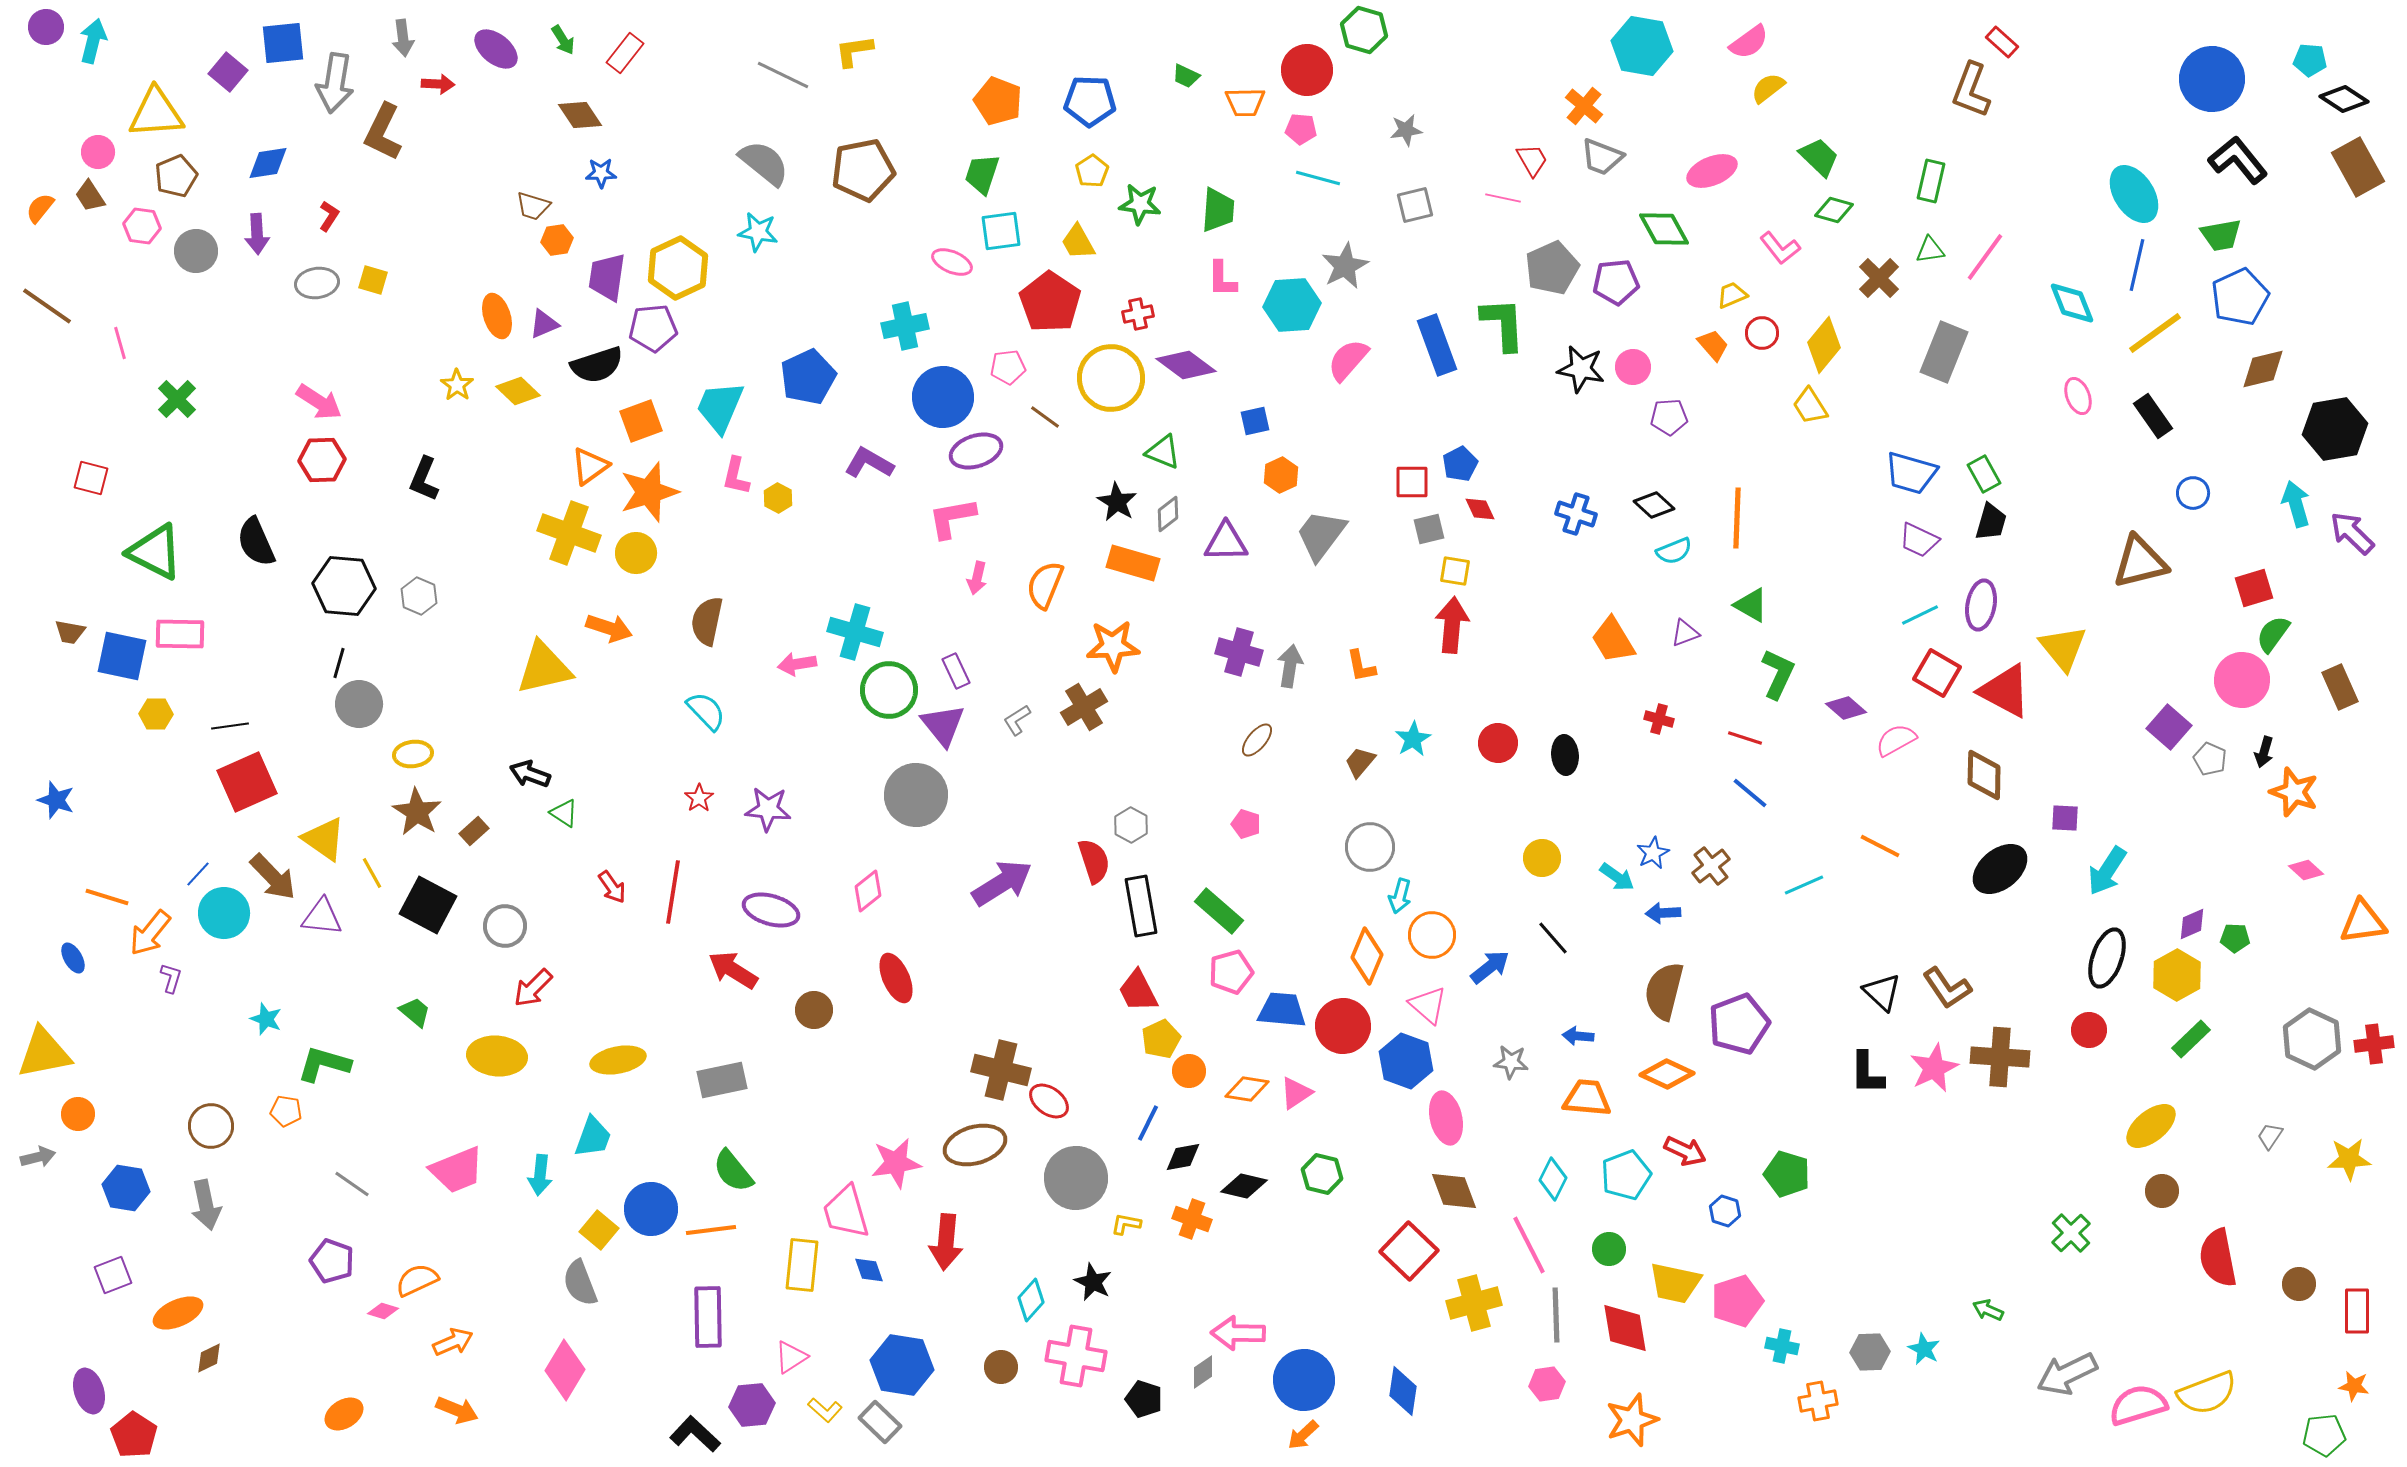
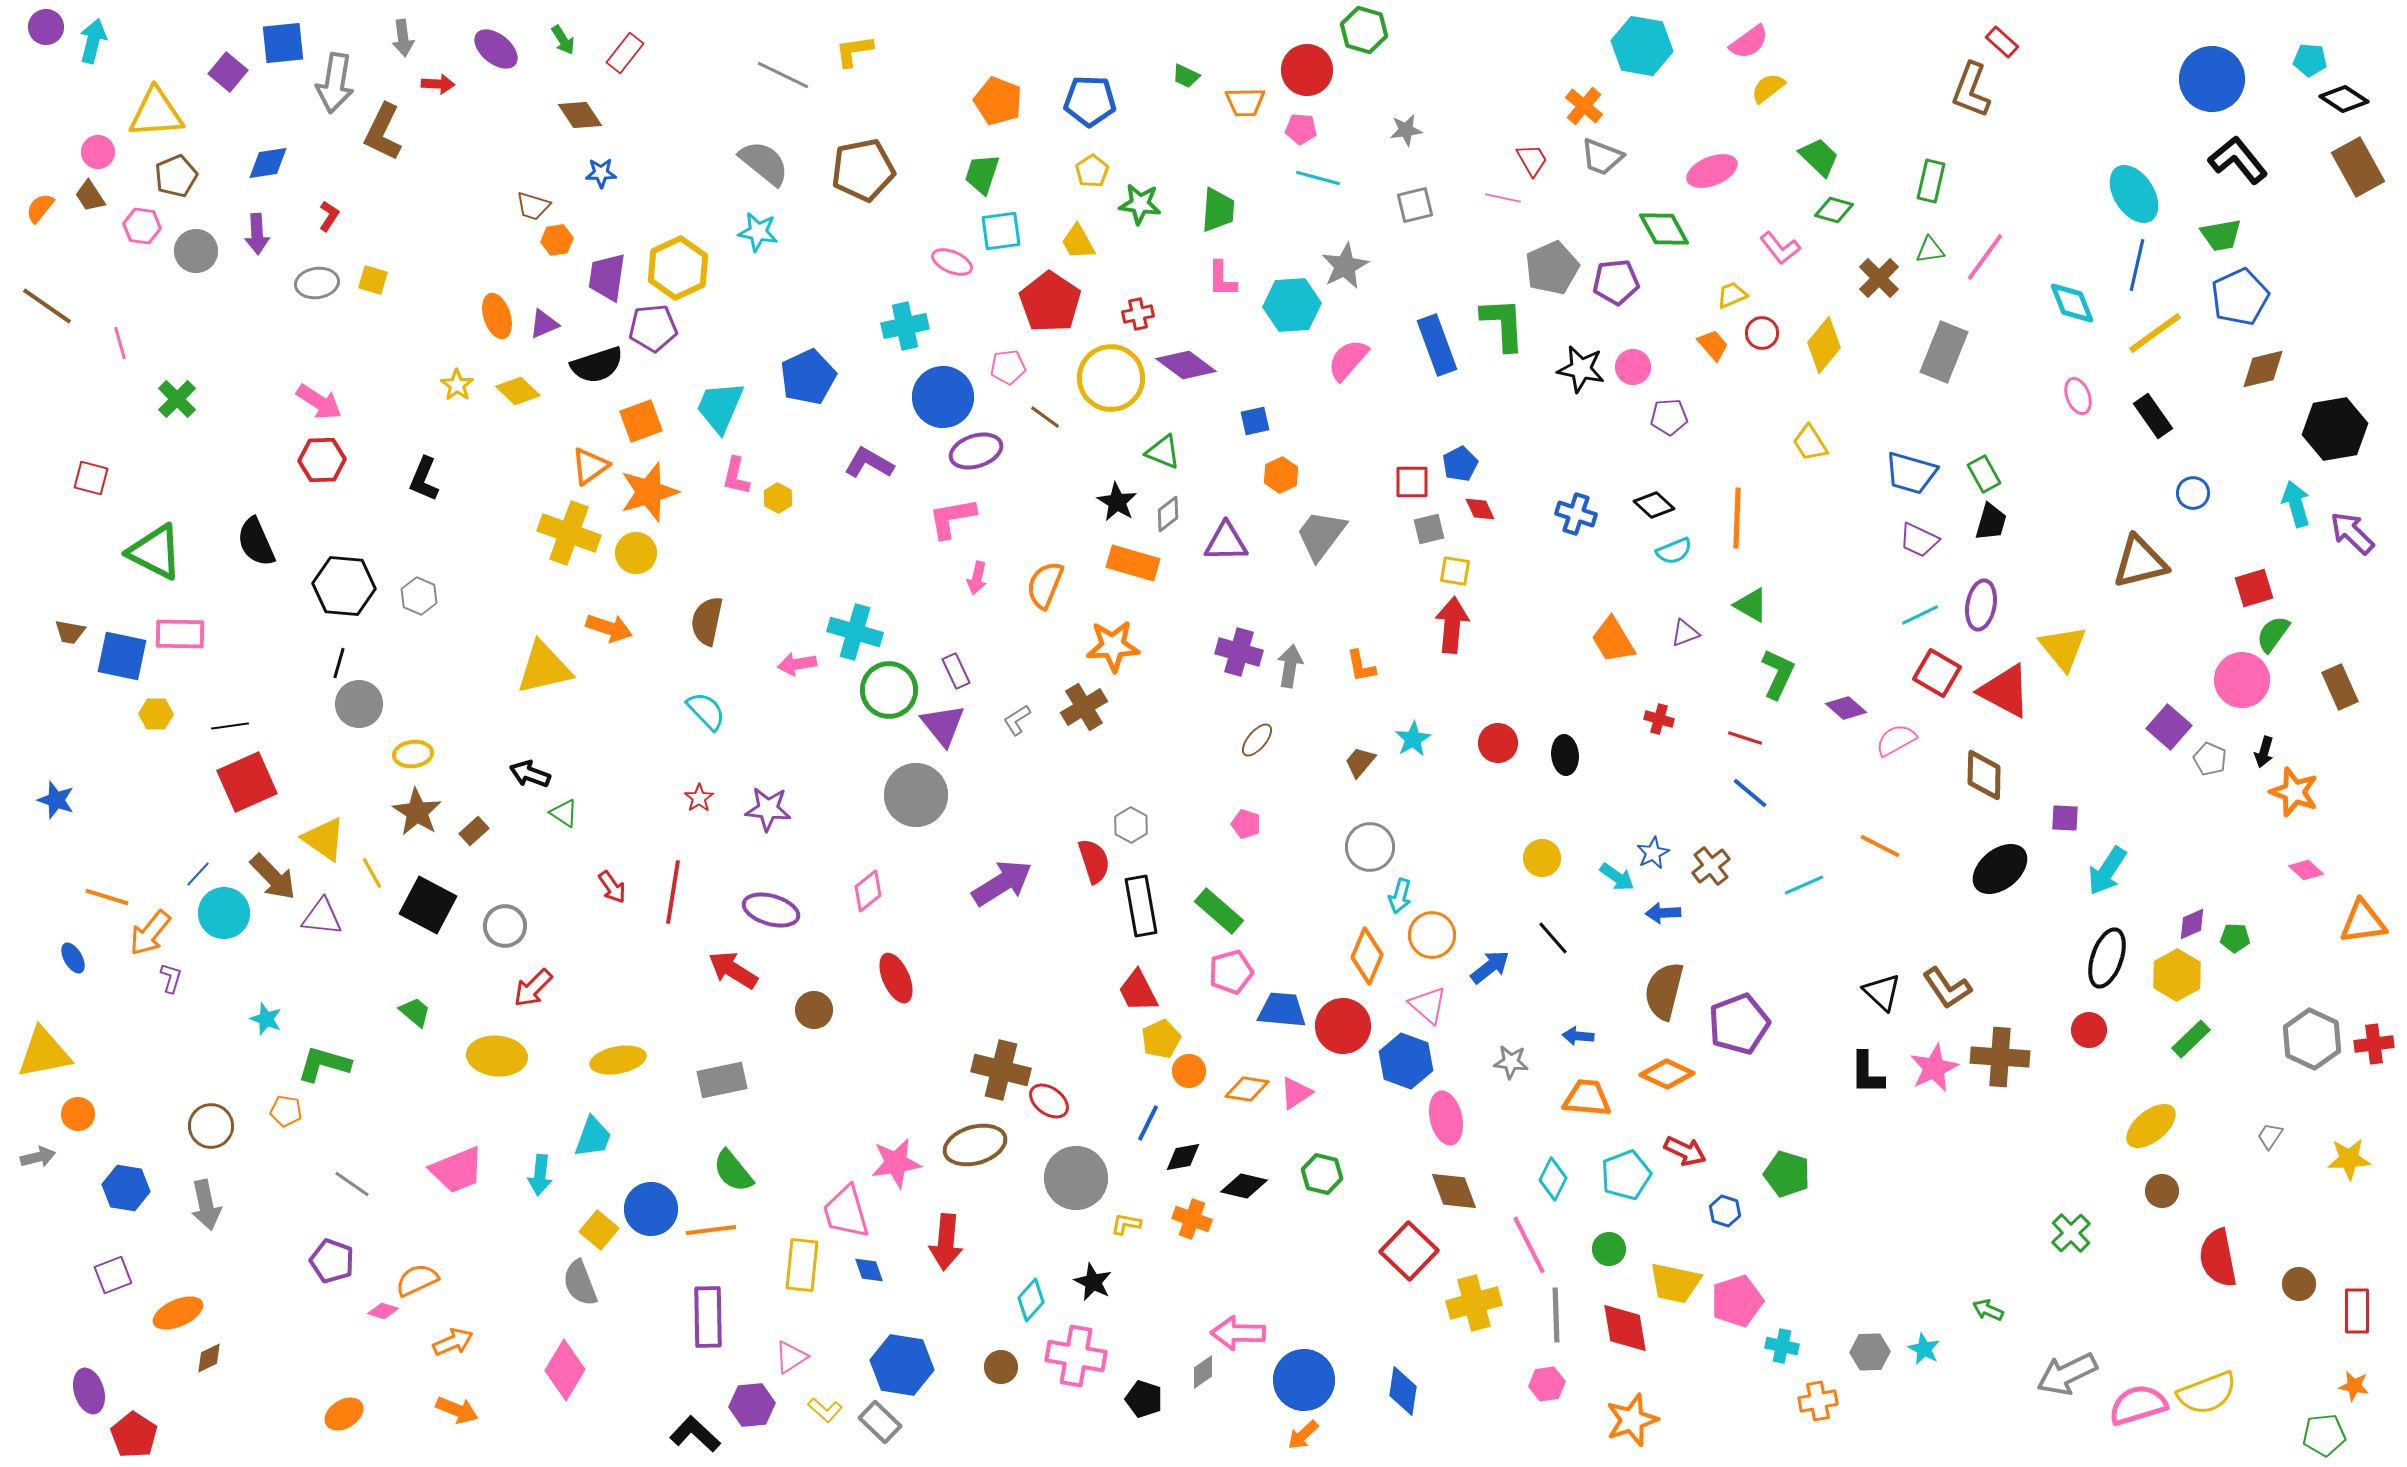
yellow trapezoid at (1810, 406): moved 37 px down
